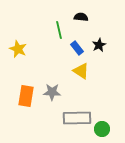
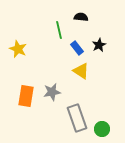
gray star: rotated 12 degrees counterclockwise
gray rectangle: rotated 72 degrees clockwise
